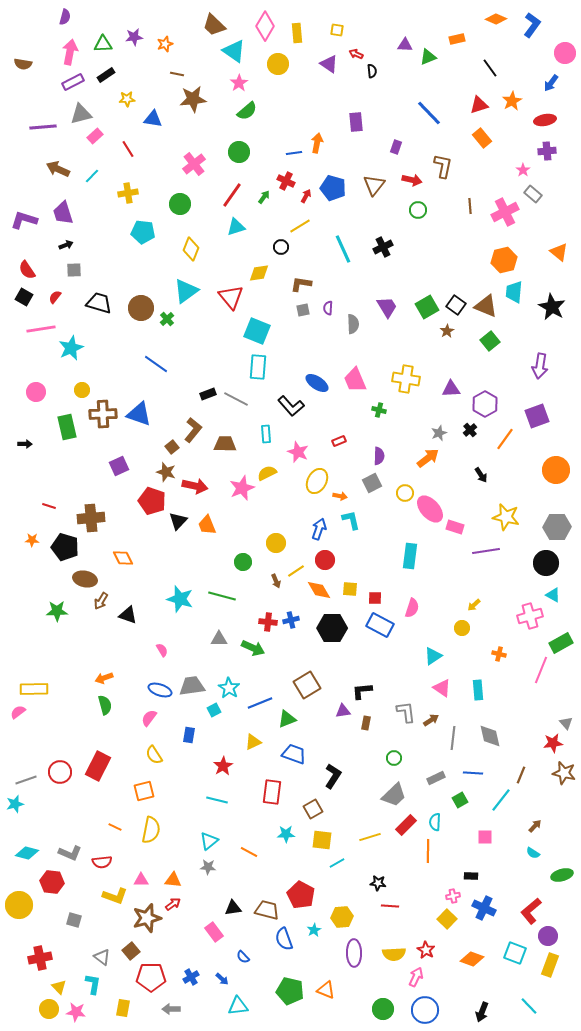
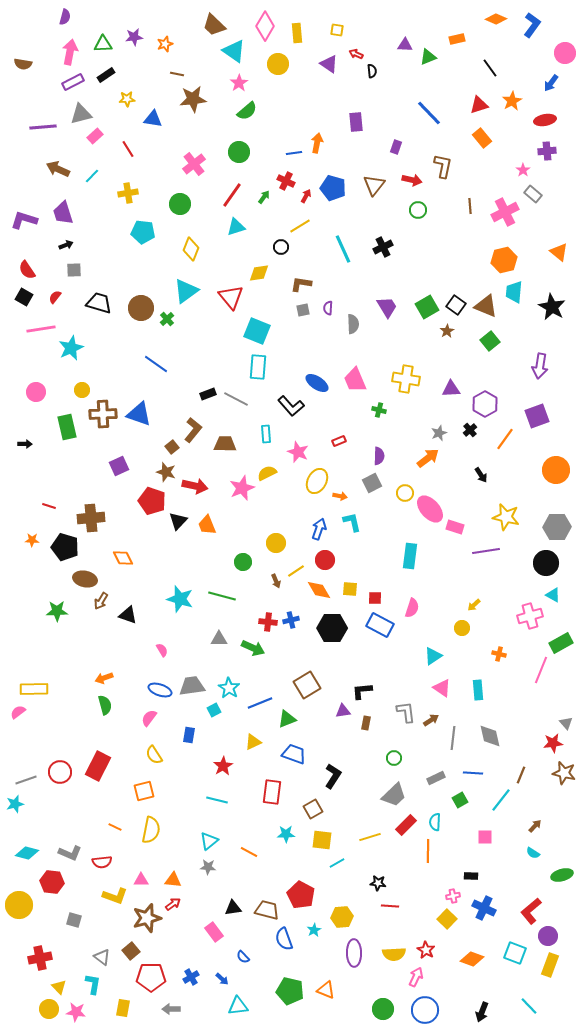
cyan L-shape at (351, 520): moved 1 px right, 2 px down
